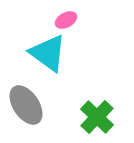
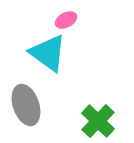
gray ellipse: rotated 15 degrees clockwise
green cross: moved 1 px right, 4 px down
